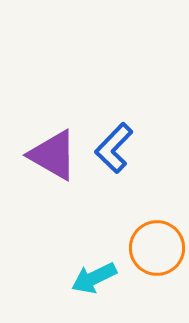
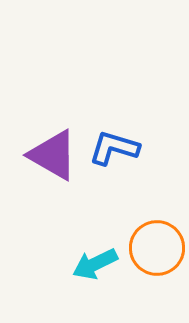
blue L-shape: rotated 63 degrees clockwise
cyan arrow: moved 1 px right, 14 px up
